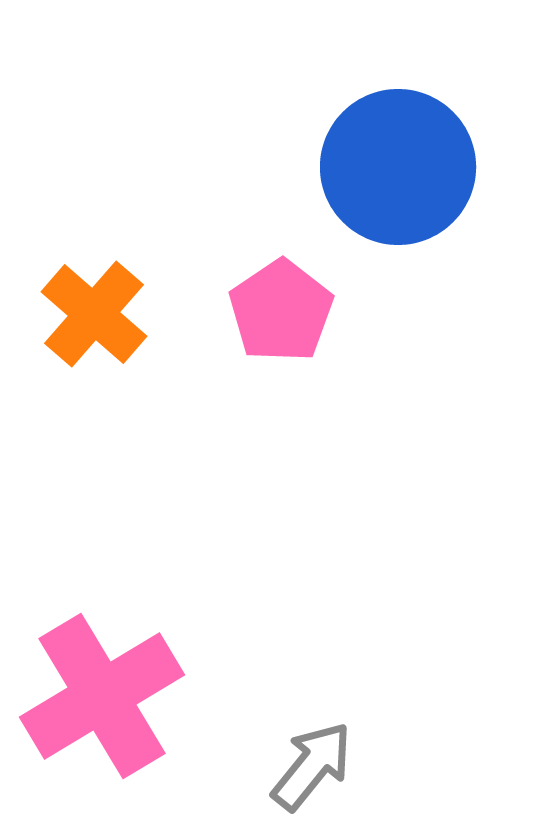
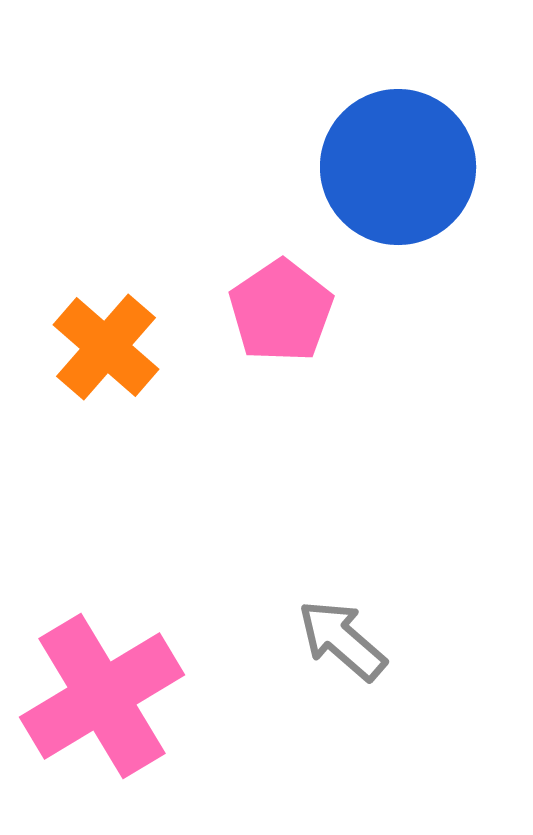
orange cross: moved 12 px right, 33 px down
gray arrow: moved 30 px right, 126 px up; rotated 88 degrees counterclockwise
